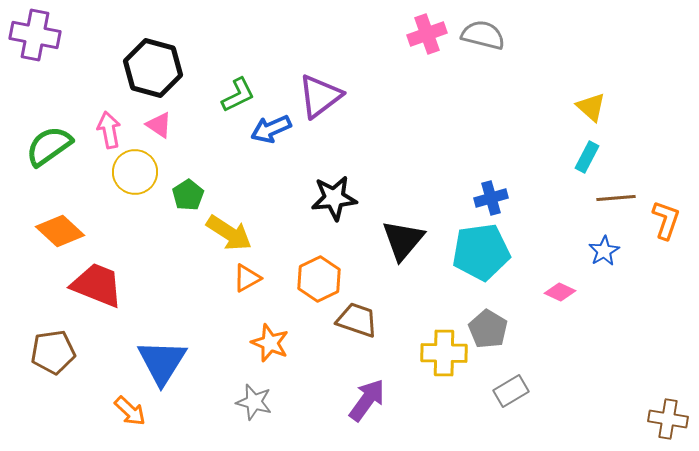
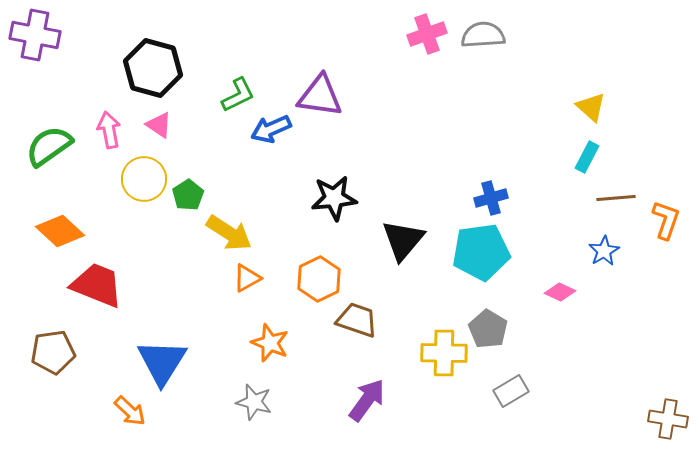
gray semicircle: rotated 18 degrees counterclockwise
purple triangle: rotated 45 degrees clockwise
yellow circle: moved 9 px right, 7 px down
